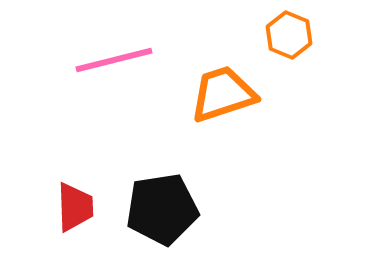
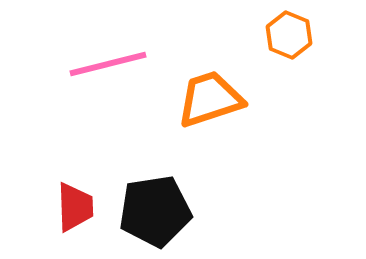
pink line: moved 6 px left, 4 px down
orange trapezoid: moved 13 px left, 5 px down
black pentagon: moved 7 px left, 2 px down
